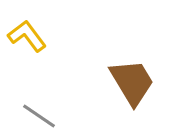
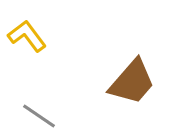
brown trapezoid: rotated 72 degrees clockwise
